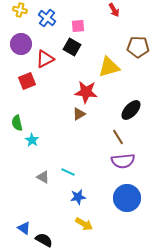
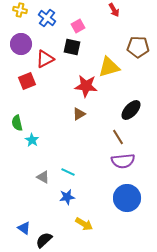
pink square: rotated 24 degrees counterclockwise
black square: rotated 18 degrees counterclockwise
red star: moved 6 px up
blue star: moved 11 px left
black semicircle: rotated 72 degrees counterclockwise
